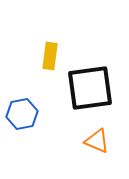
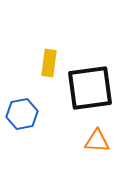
yellow rectangle: moved 1 px left, 7 px down
orange triangle: rotated 20 degrees counterclockwise
